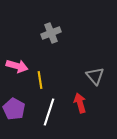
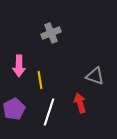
pink arrow: moved 2 px right; rotated 75 degrees clockwise
gray triangle: rotated 30 degrees counterclockwise
purple pentagon: rotated 15 degrees clockwise
